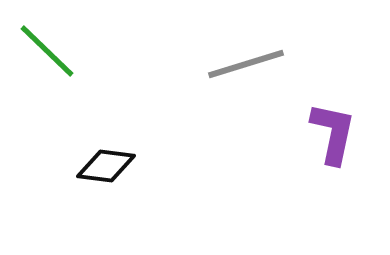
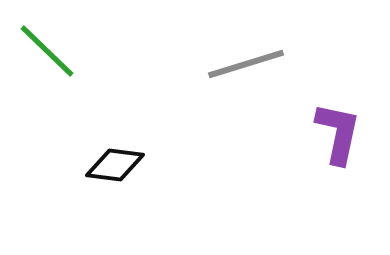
purple L-shape: moved 5 px right
black diamond: moved 9 px right, 1 px up
